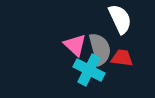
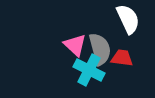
white semicircle: moved 8 px right
